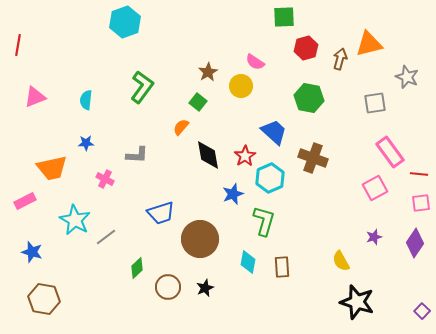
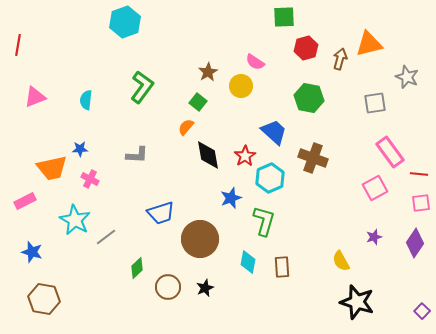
orange semicircle at (181, 127): moved 5 px right
blue star at (86, 143): moved 6 px left, 6 px down
pink cross at (105, 179): moved 15 px left
blue star at (233, 194): moved 2 px left, 4 px down
